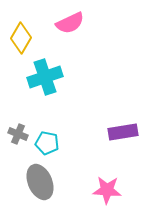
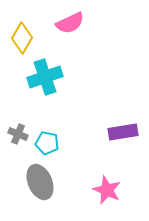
yellow diamond: moved 1 px right
pink star: rotated 20 degrees clockwise
